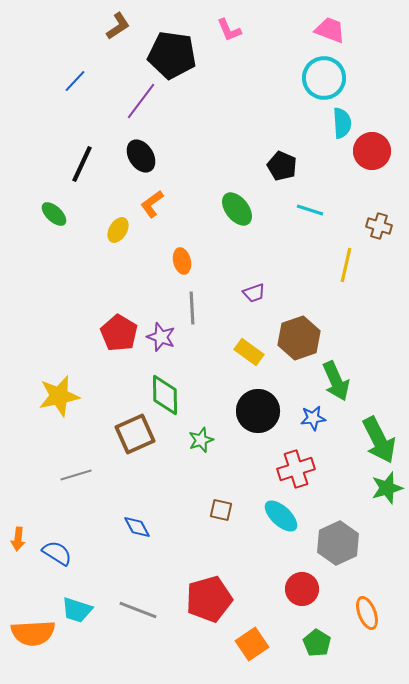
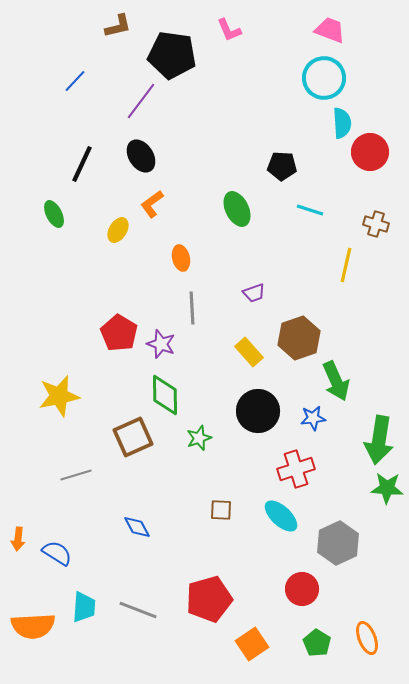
brown L-shape at (118, 26): rotated 20 degrees clockwise
red circle at (372, 151): moved 2 px left, 1 px down
black pentagon at (282, 166): rotated 20 degrees counterclockwise
green ellipse at (237, 209): rotated 12 degrees clockwise
green ellipse at (54, 214): rotated 20 degrees clockwise
brown cross at (379, 226): moved 3 px left, 2 px up
orange ellipse at (182, 261): moved 1 px left, 3 px up
purple star at (161, 337): moved 7 px down
yellow rectangle at (249, 352): rotated 12 degrees clockwise
brown square at (135, 434): moved 2 px left, 3 px down
green star at (201, 440): moved 2 px left, 2 px up
green arrow at (379, 440): rotated 36 degrees clockwise
green star at (387, 488): rotated 20 degrees clockwise
brown square at (221, 510): rotated 10 degrees counterclockwise
cyan trapezoid at (77, 610): moved 7 px right, 3 px up; rotated 104 degrees counterclockwise
orange ellipse at (367, 613): moved 25 px down
orange semicircle at (33, 633): moved 7 px up
